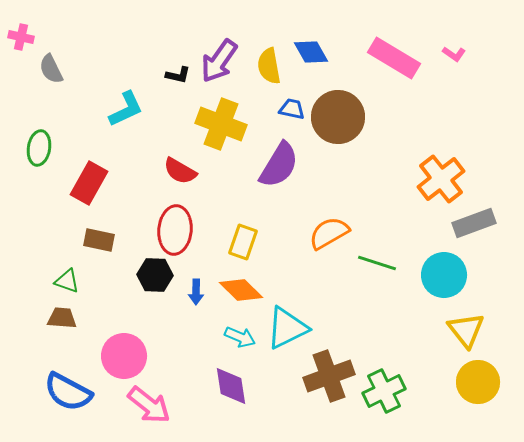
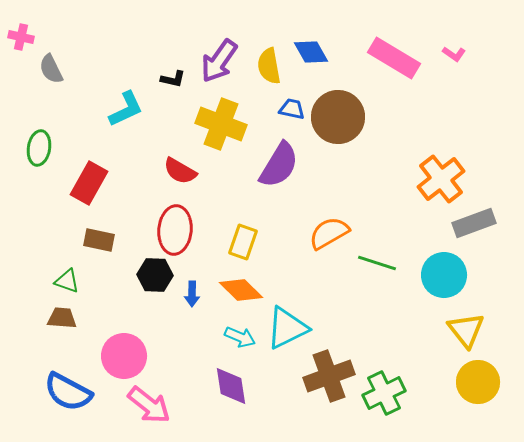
black L-shape: moved 5 px left, 4 px down
blue arrow: moved 4 px left, 2 px down
green cross: moved 2 px down
